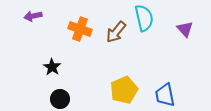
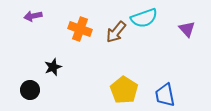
cyan semicircle: rotated 84 degrees clockwise
purple triangle: moved 2 px right
black star: moved 1 px right; rotated 18 degrees clockwise
yellow pentagon: rotated 16 degrees counterclockwise
black circle: moved 30 px left, 9 px up
